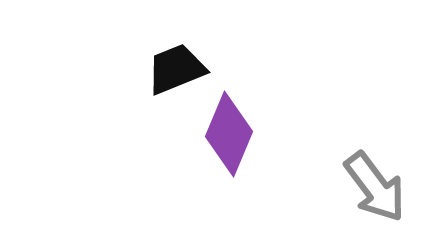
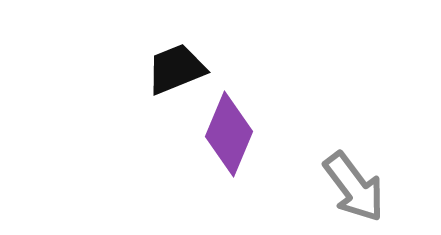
gray arrow: moved 21 px left
